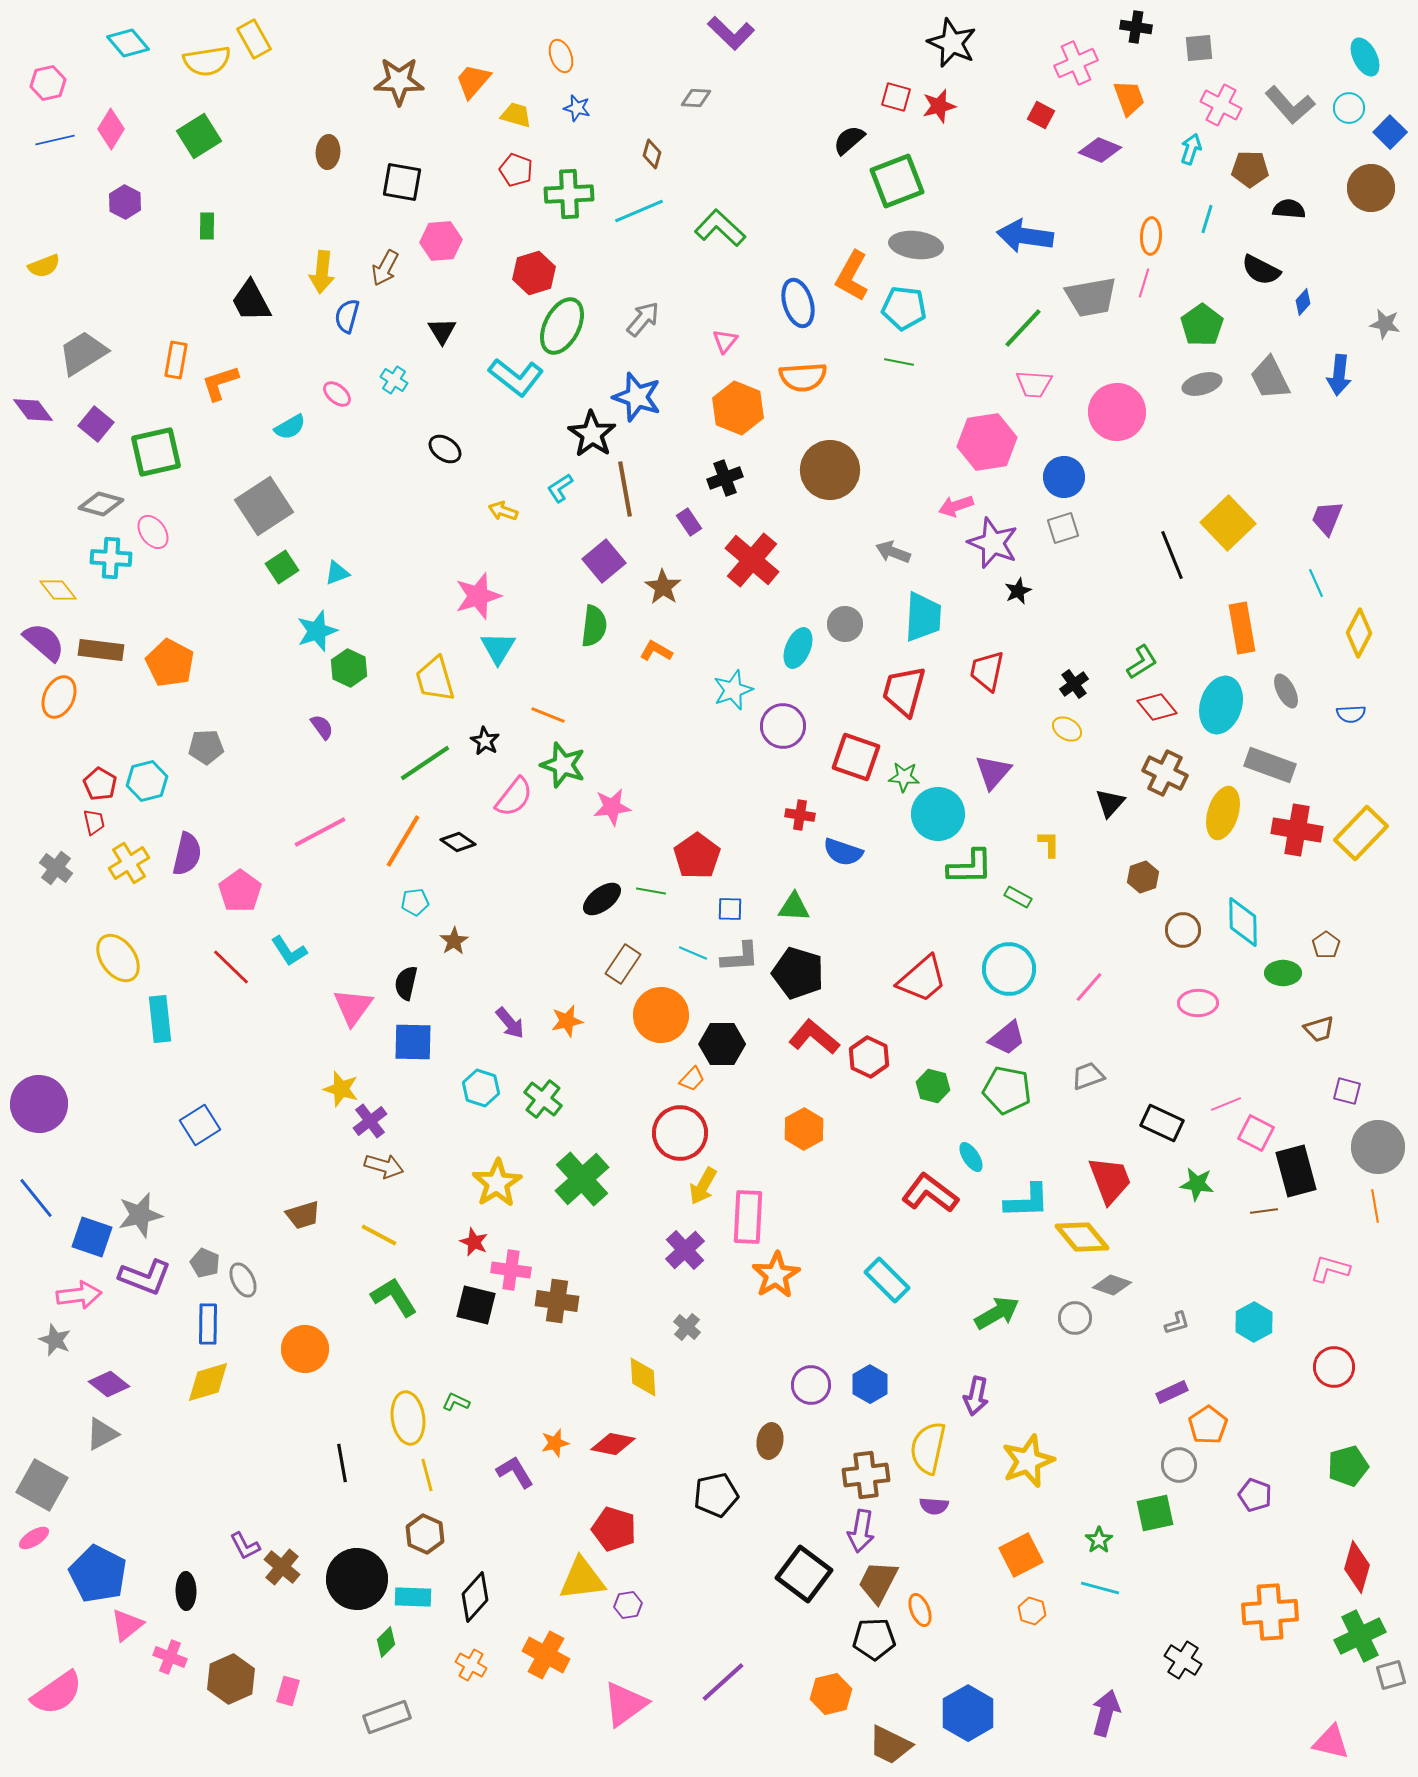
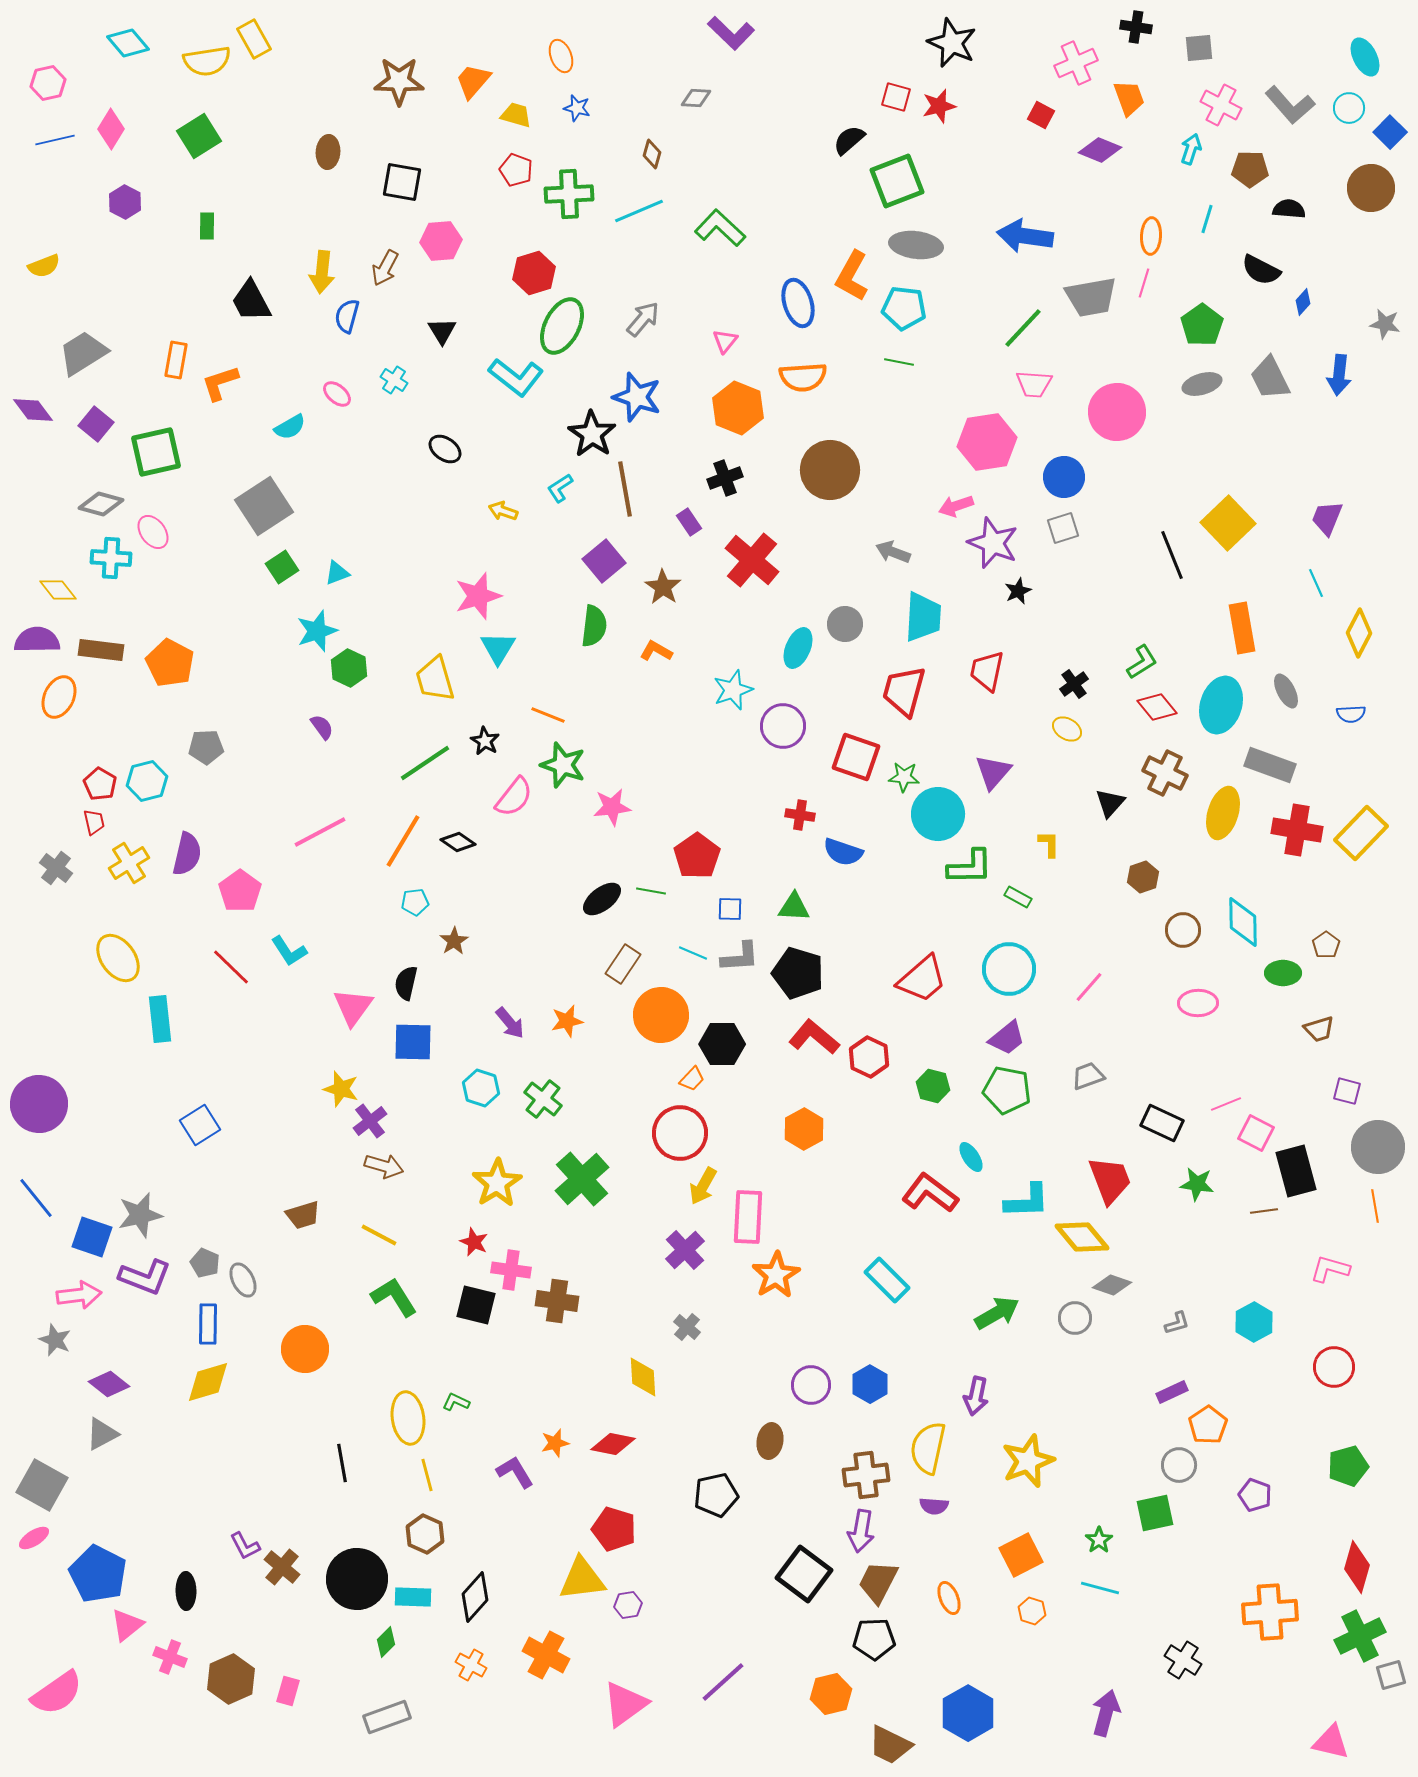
purple semicircle at (44, 642): moved 7 px left, 2 px up; rotated 42 degrees counterclockwise
orange ellipse at (920, 1610): moved 29 px right, 12 px up
